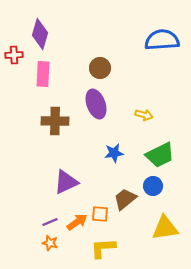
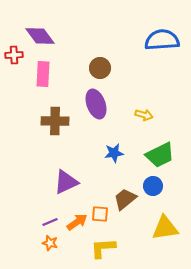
purple diamond: moved 2 px down; rotated 52 degrees counterclockwise
